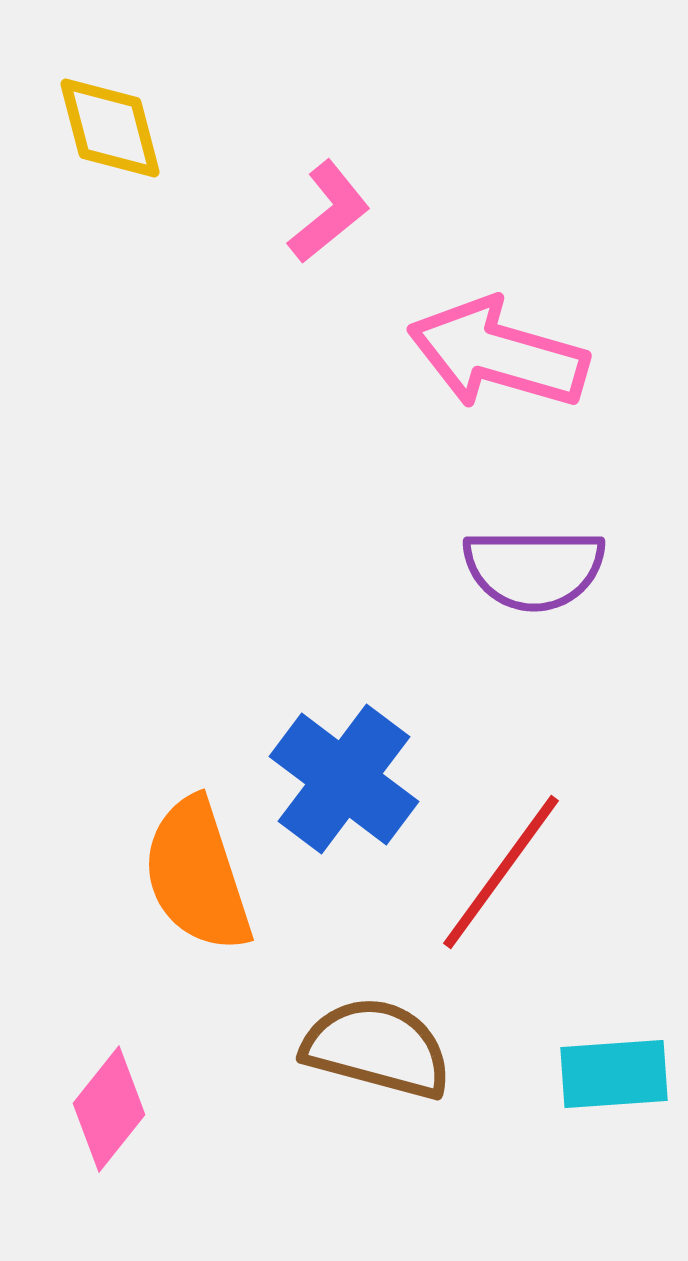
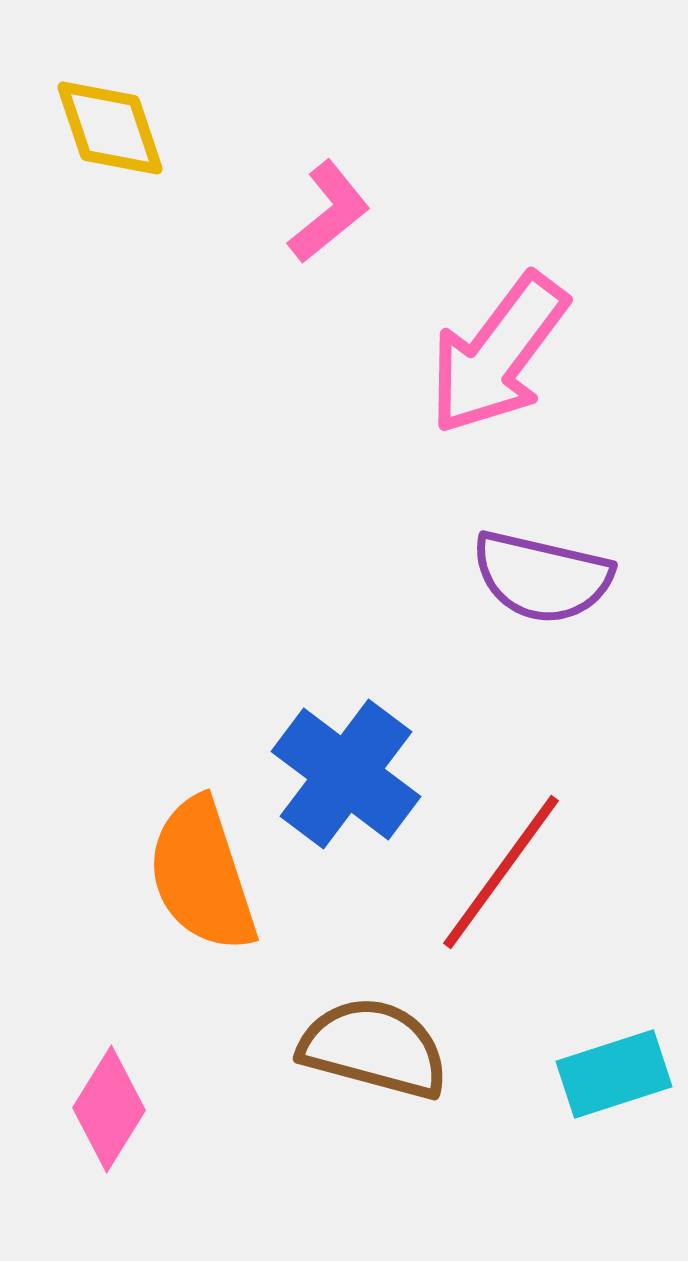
yellow diamond: rotated 4 degrees counterclockwise
pink arrow: rotated 69 degrees counterclockwise
purple semicircle: moved 8 px right, 8 px down; rotated 13 degrees clockwise
blue cross: moved 2 px right, 5 px up
orange semicircle: moved 5 px right
brown semicircle: moved 3 px left
cyan rectangle: rotated 14 degrees counterclockwise
pink diamond: rotated 7 degrees counterclockwise
